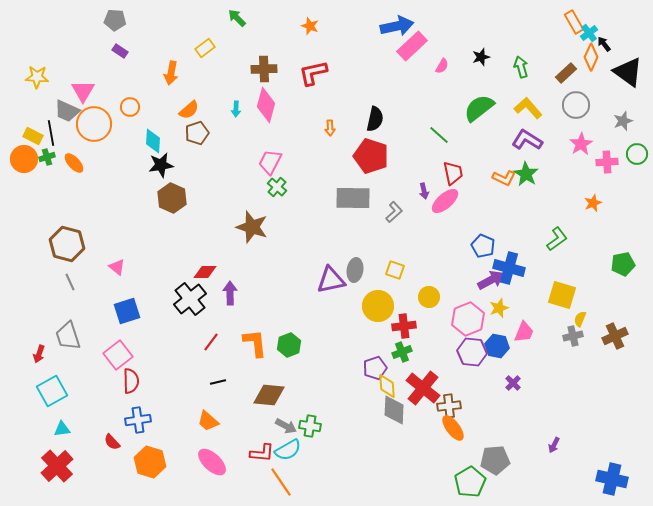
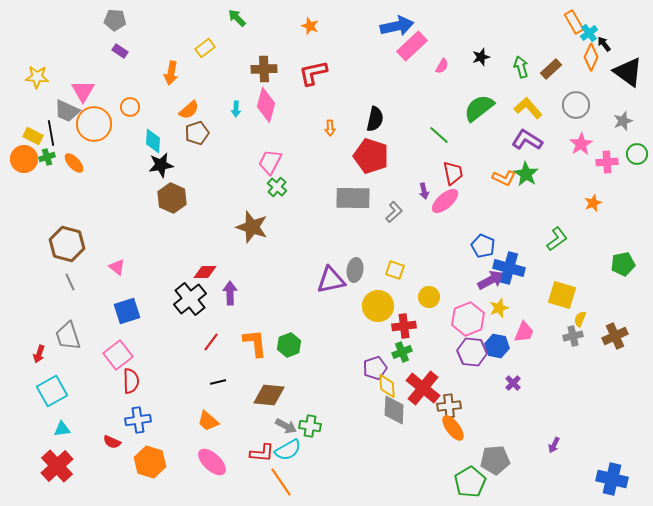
brown rectangle at (566, 73): moved 15 px left, 4 px up
red semicircle at (112, 442): rotated 24 degrees counterclockwise
